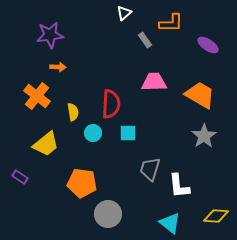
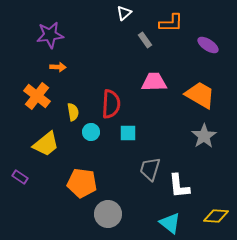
cyan circle: moved 2 px left, 1 px up
